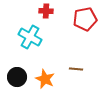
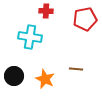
cyan cross: rotated 20 degrees counterclockwise
black circle: moved 3 px left, 1 px up
